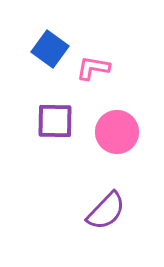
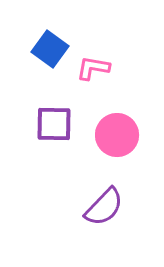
purple square: moved 1 px left, 3 px down
pink circle: moved 3 px down
purple semicircle: moved 2 px left, 4 px up
